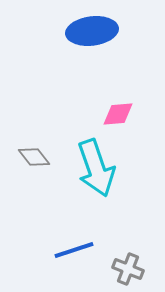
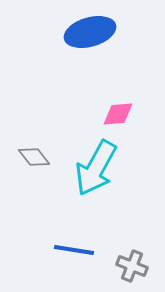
blue ellipse: moved 2 px left, 1 px down; rotated 9 degrees counterclockwise
cyan arrow: rotated 48 degrees clockwise
blue line: rotated 27 degrees clockwise
gray cross: moved 4 px right, 3 px up
